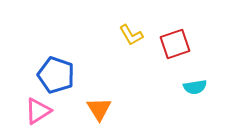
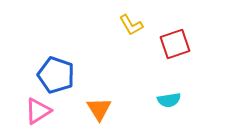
yellow L-shape: moved 10 px up
cyan semicircle: moved 26 px left, 13 px down
